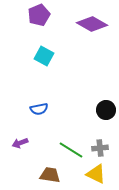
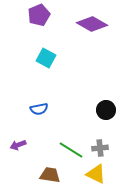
cyan square: moved 2 px right, 2 px down
purple arrow: moved 2 px left, 2 px down
